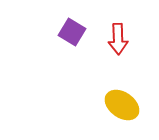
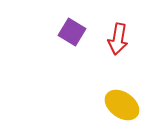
red arrow: rotated 12 degrees clockwise
